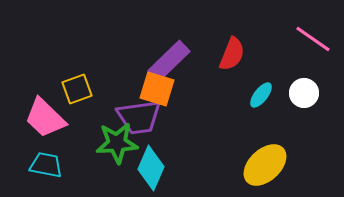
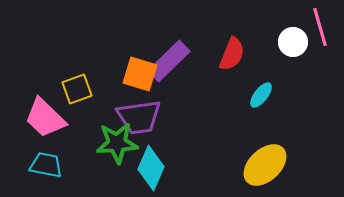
pink line: moved 7 px right, 12 px up; rotated 39 degrees clockwise
orange square: moved 17 px left, 15 px up
white circle: moved 11 px left, 51 px up
